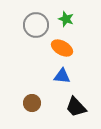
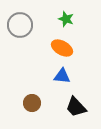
gray circle: moved 16 px left
